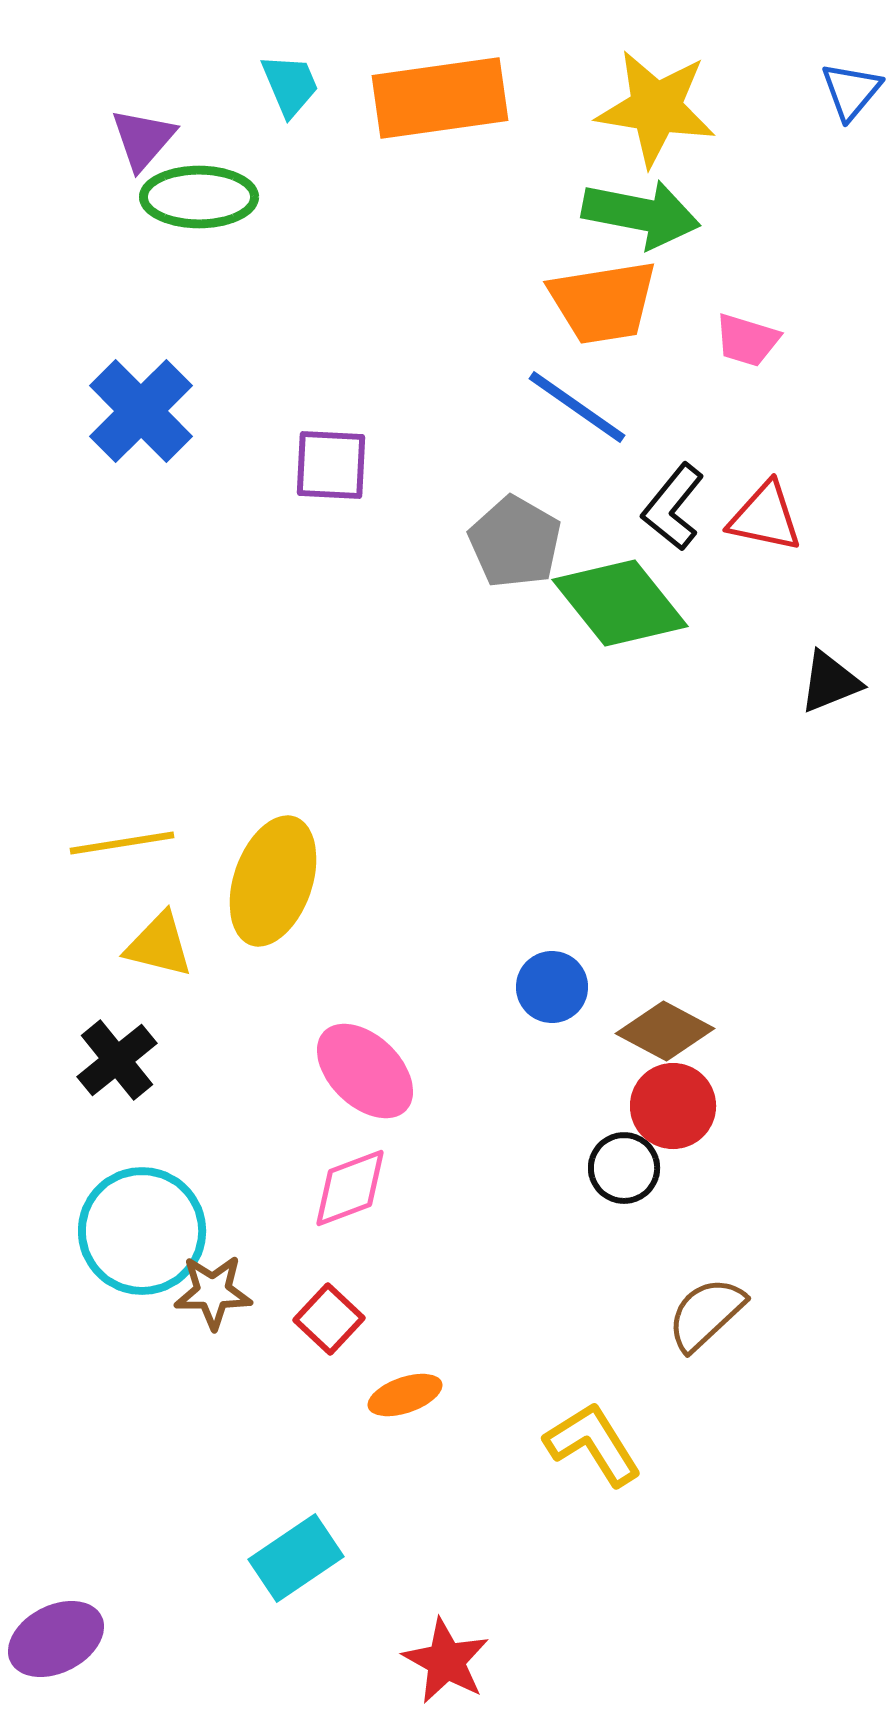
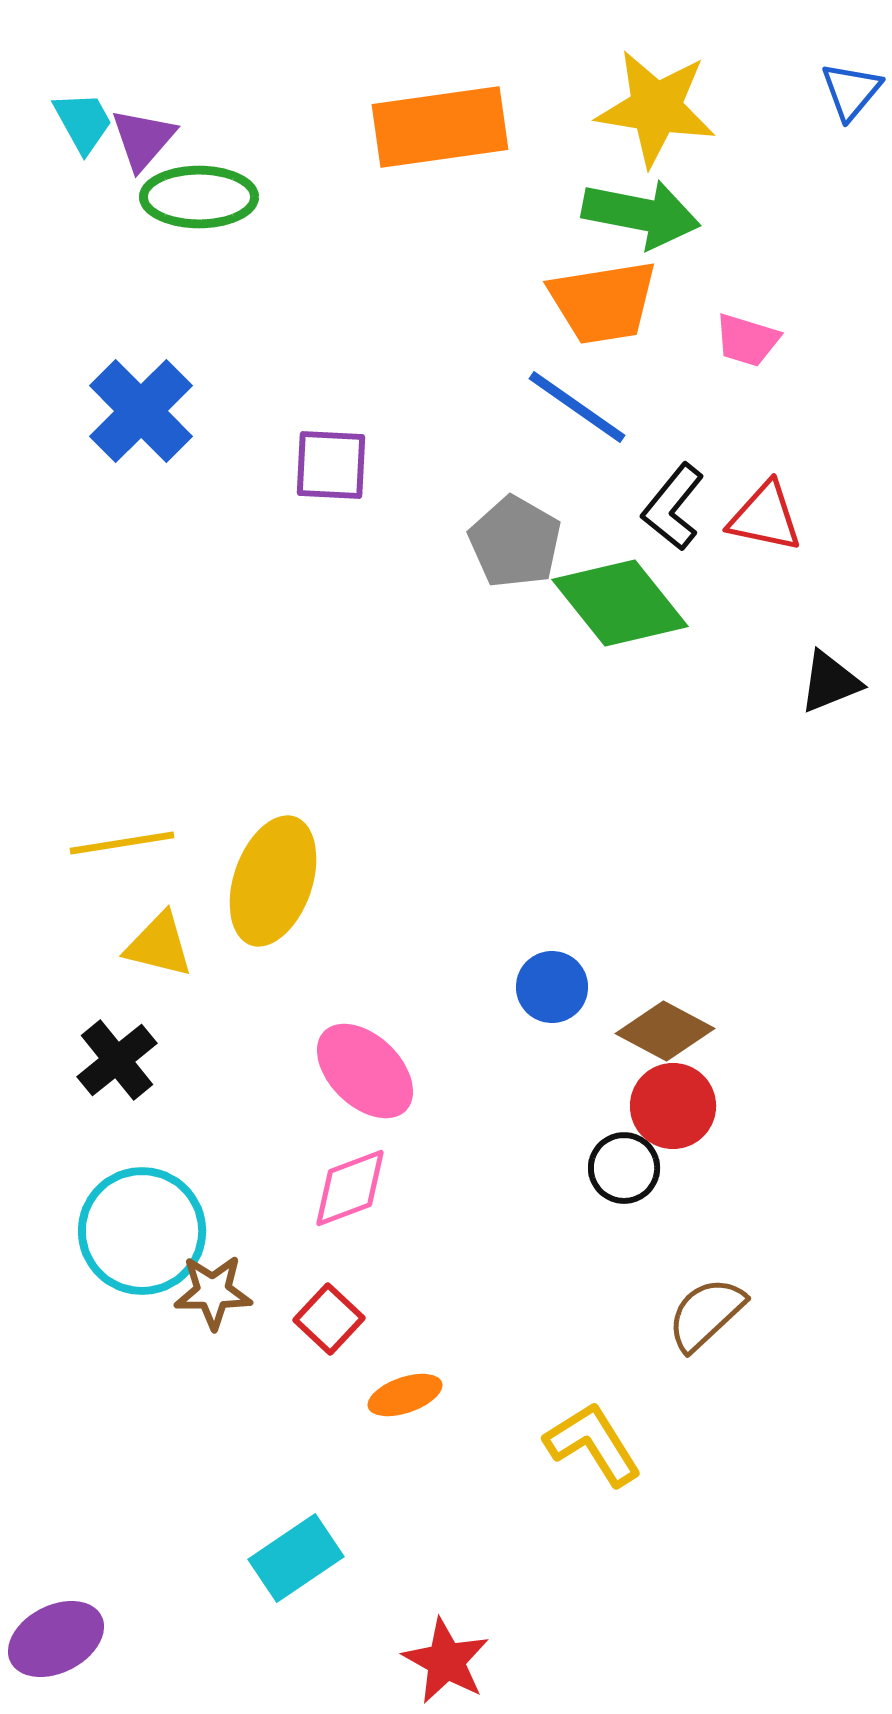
cyan trapezoid: moved 207 px left, 37 px down; rotated 6 degrees counterclockwise
orange rectangle: moved 29 px down
